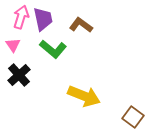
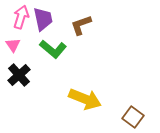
brown L-shape: rotated 55 degrees counterclockwise
yellow arrow: moved 1 px right, 3 px down
